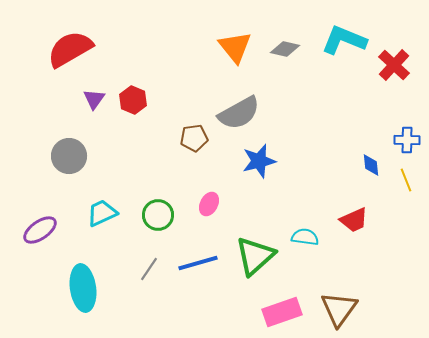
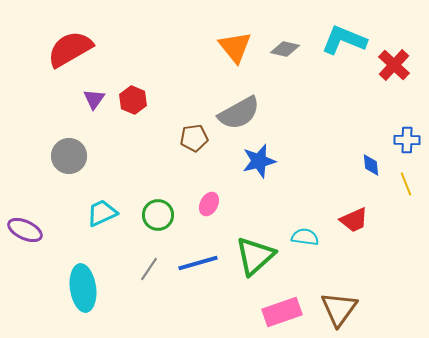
yellow line: moved 4 px down
purple ellipse: moved 15 px left; rotated 60 degrees clockwise
